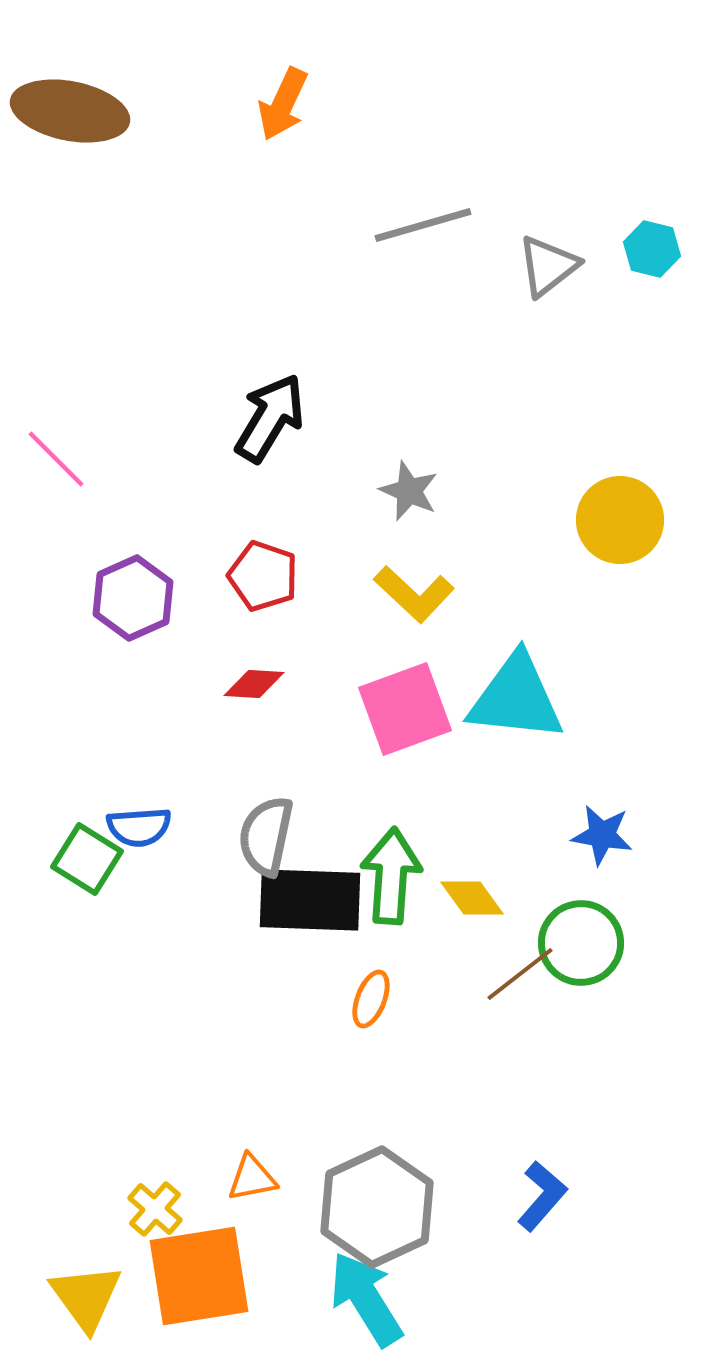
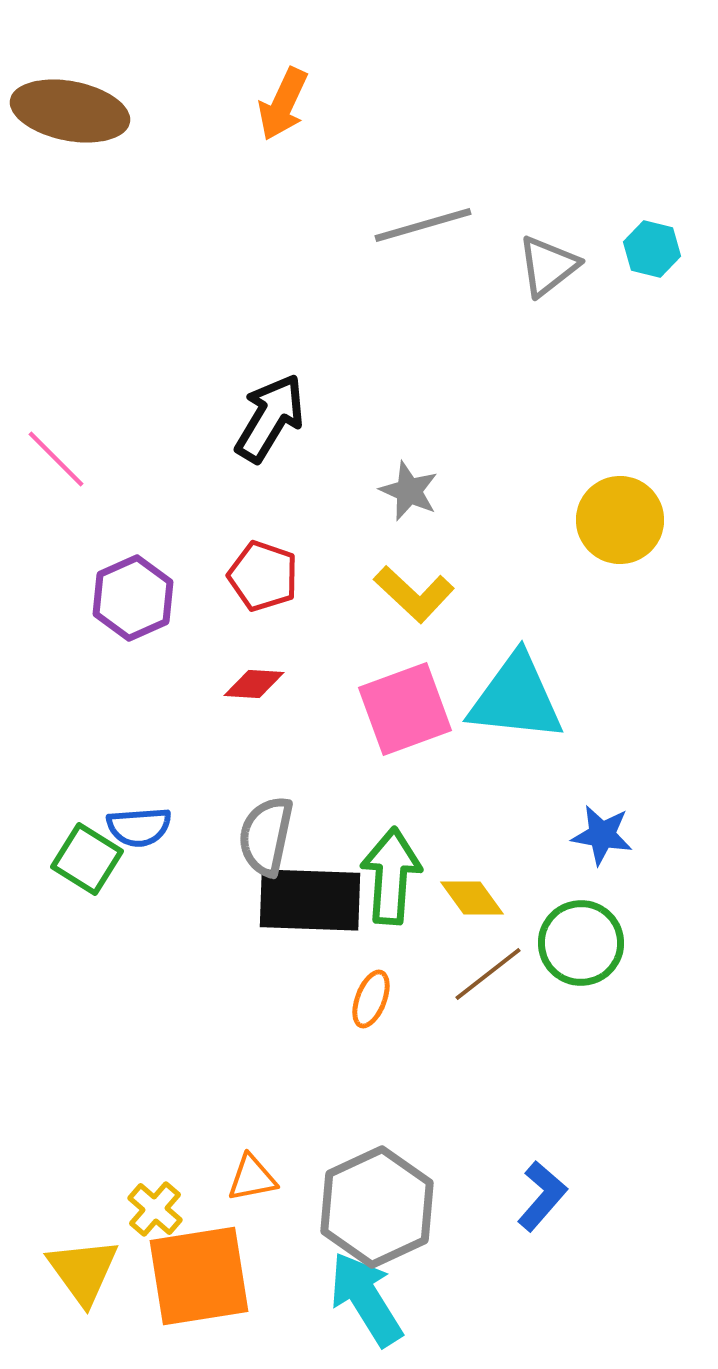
brown line: moved 32 px left
yellow triangle: moved 3 px left, 26 px up
